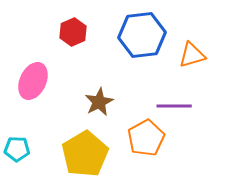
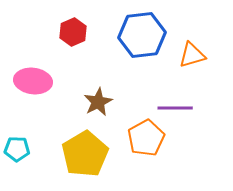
pink ellipse: rotated 72 degrees clockwise
brown star: moved 1 px left
purple line: moved 1 px right, 2 px down
